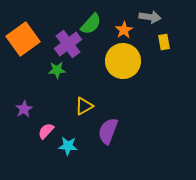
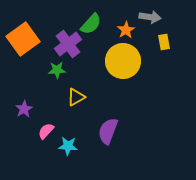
orange star: moved 2 px right
yellow triangle: moved 8 px left, 9 px up
